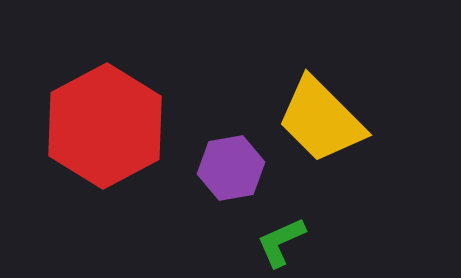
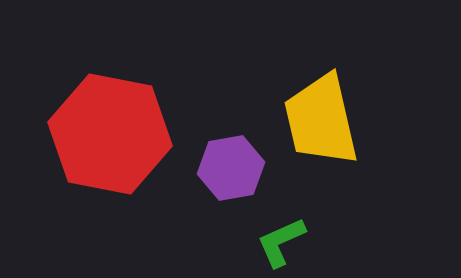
yellow trapezoid: rotated 32 degrees clockwise
red hexagon: moved 5 px right, 8 px down; rotated 21 degrees counterclockwise
